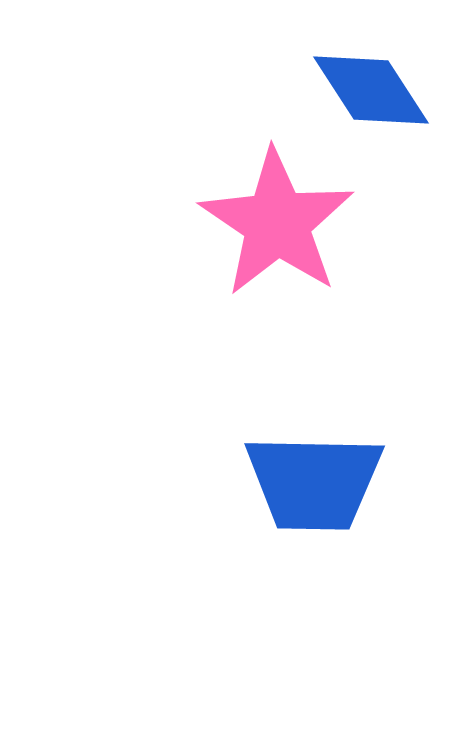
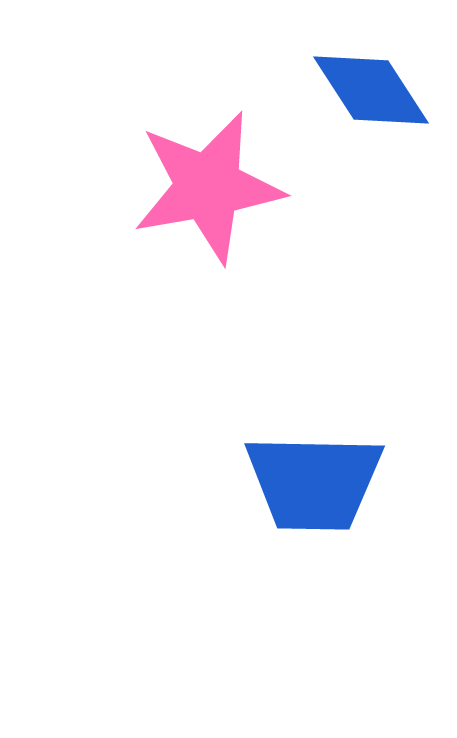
pink star: moved 69 px left, 36 px up; rotated 28 degrees clockwise
